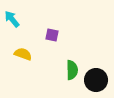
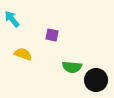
green semicircle: moved 3 px up; rotated 96 degrees clockwise
